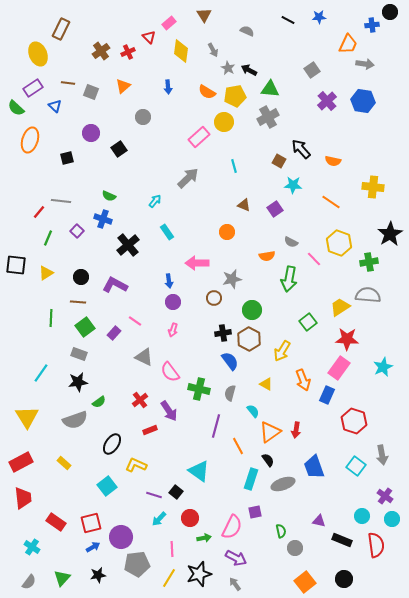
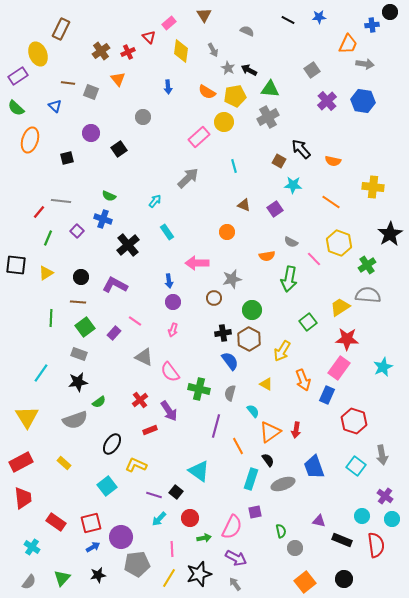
orange triangle at (123, 86): moved 5 px left, 7 px up; rotated 28 degrees counterclockwise
purple rectangle at (33, 88): moved 15 px left, 12 px up
green cross at (369, 262): moved 2 px left, 3 px down; rotated 24 degrees counterclockwise
